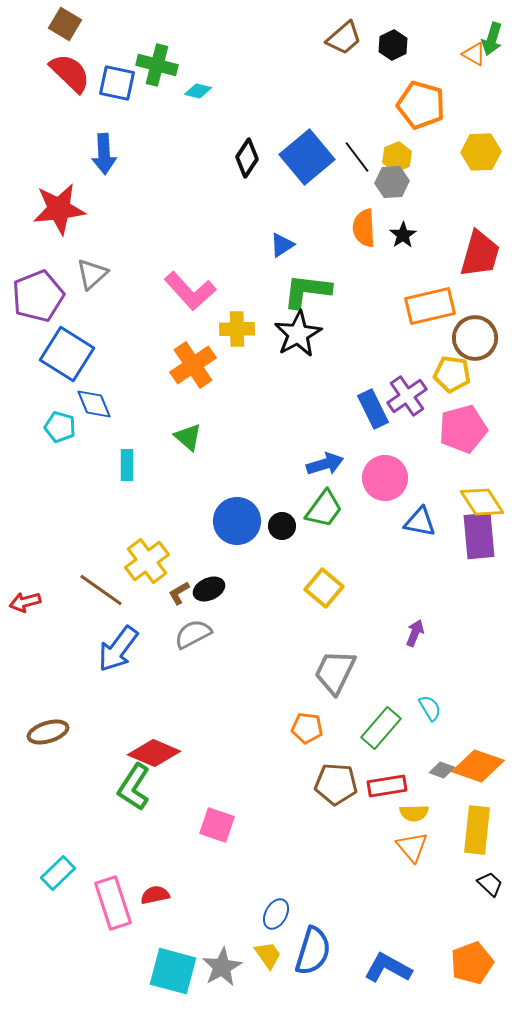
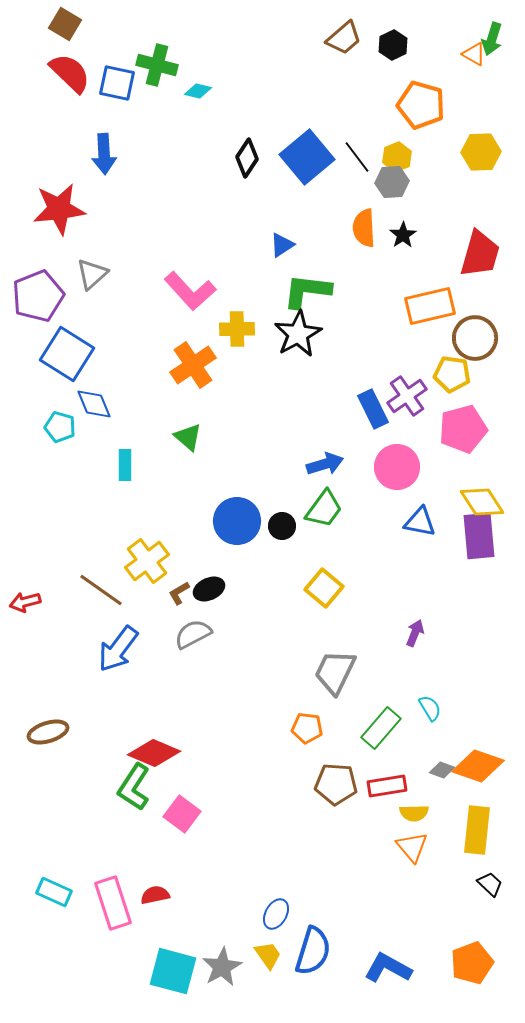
cyan rectangle at (127, 465): moved 2 px left
pink circle at (385, 478): moved 12 px right, 11 px up
pink square at (217, 825): moved 35 px left, 11 px up; rotated 18 degrees clockwise
cyan rectangle at (58, 873): moved 4 px left, 19 px down; rotated 68 degrees clockwise
